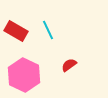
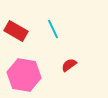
cyan line: moved 5 px right, 1 px up
pink hexagon: rotated 16 degrees counterclockwise
